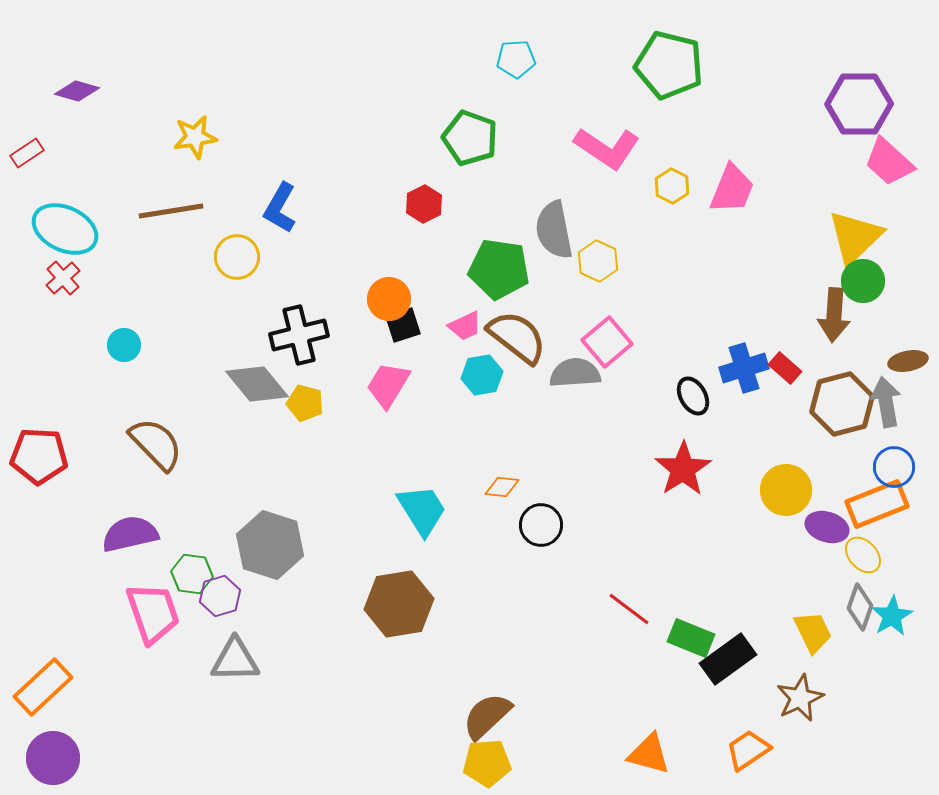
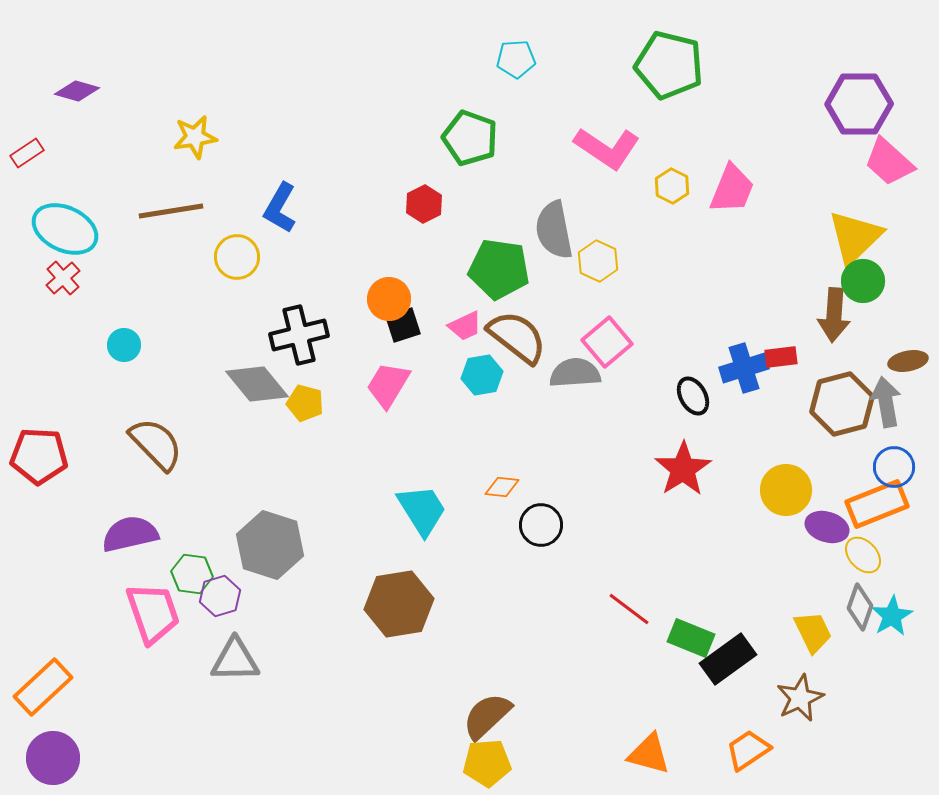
red rectangle at (785, 368): moved 4 px left, 11 px up; rotated 48 degrees counterclockwise
